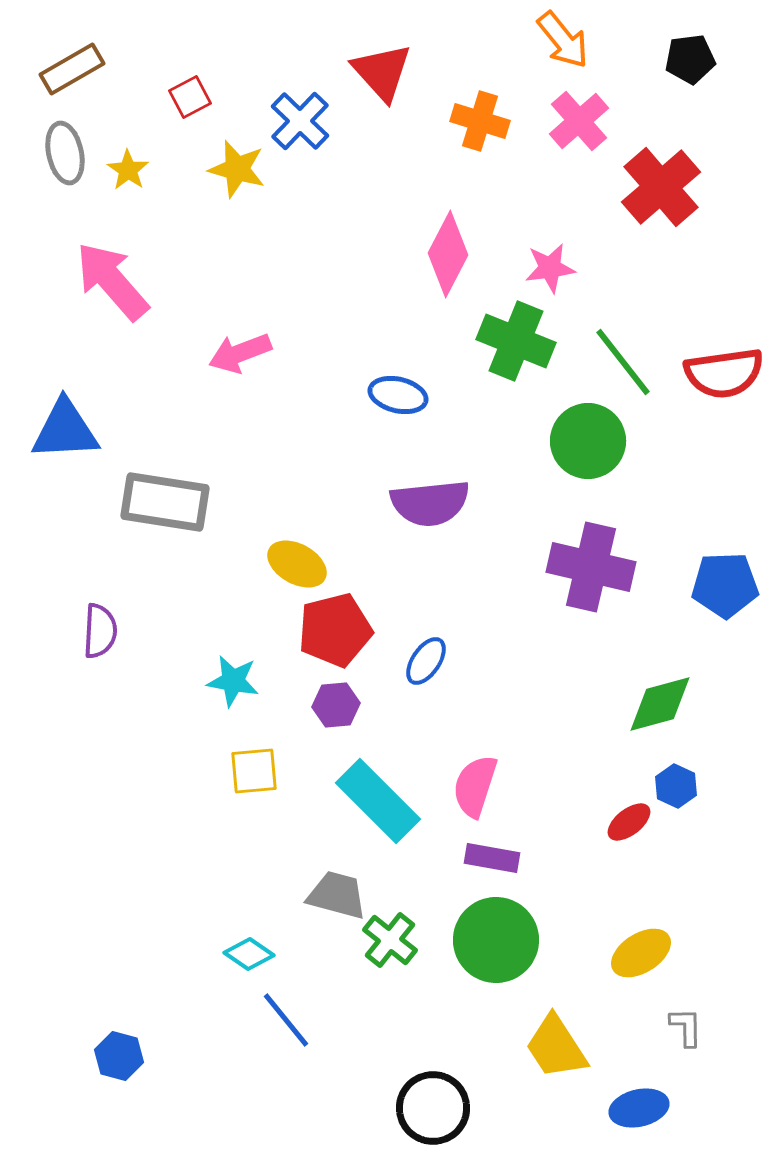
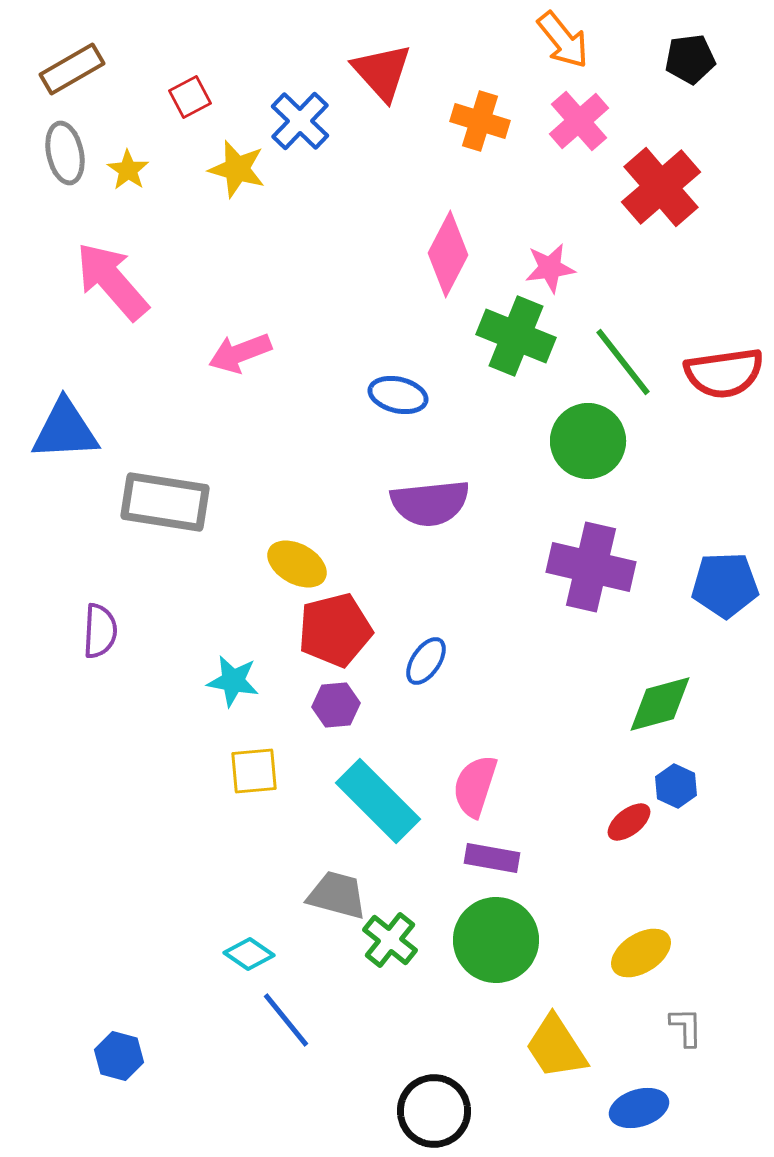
green cross at (516, 341): moved 5 px up
black circle at (433, 1108): moved 1 px right, 3 px down
blue ellipse at (639, 1108): rotated 4 degrees counterclockwise
